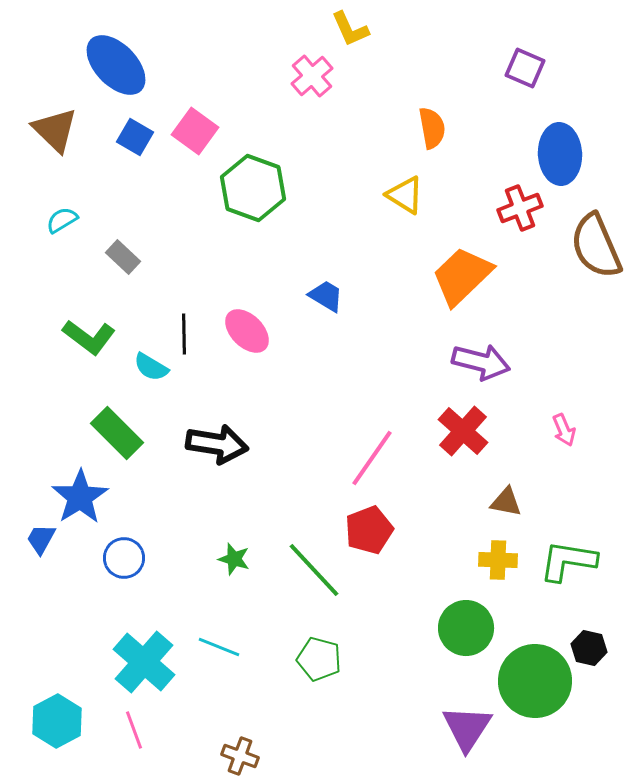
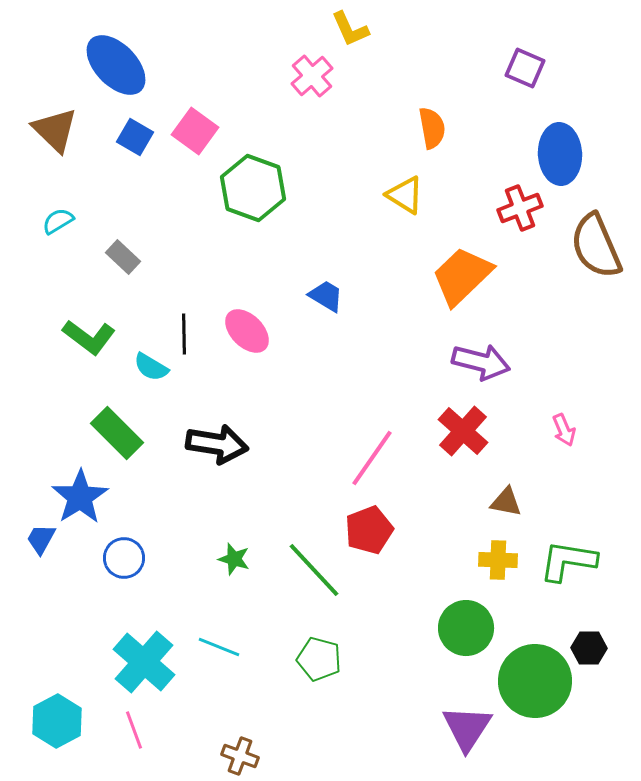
cyan semicircle at (62, 220): moved 4 px left, 1 px down
black hexagon at (589, 648): rotated 12 degrees counterclockwise
